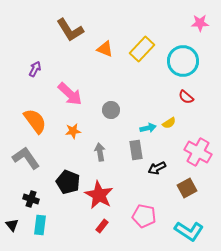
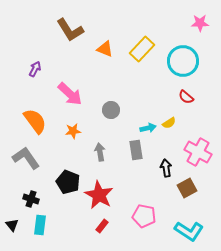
black arrow: moved 9 px right; rotated 108 degrees clockwise
